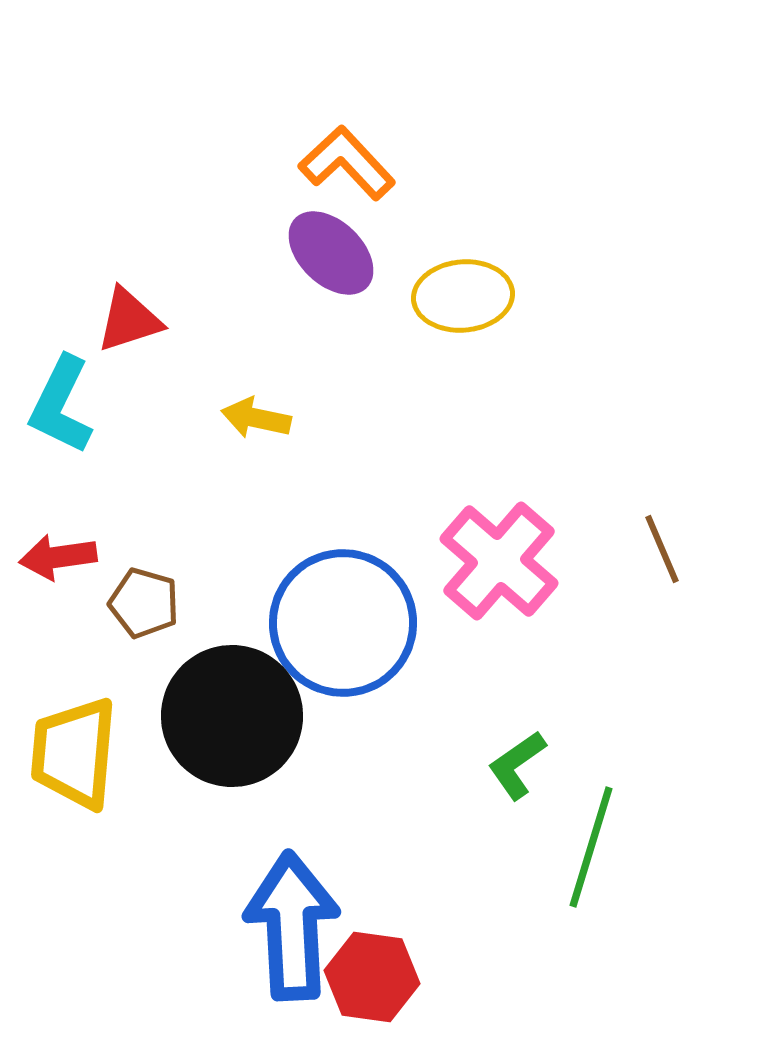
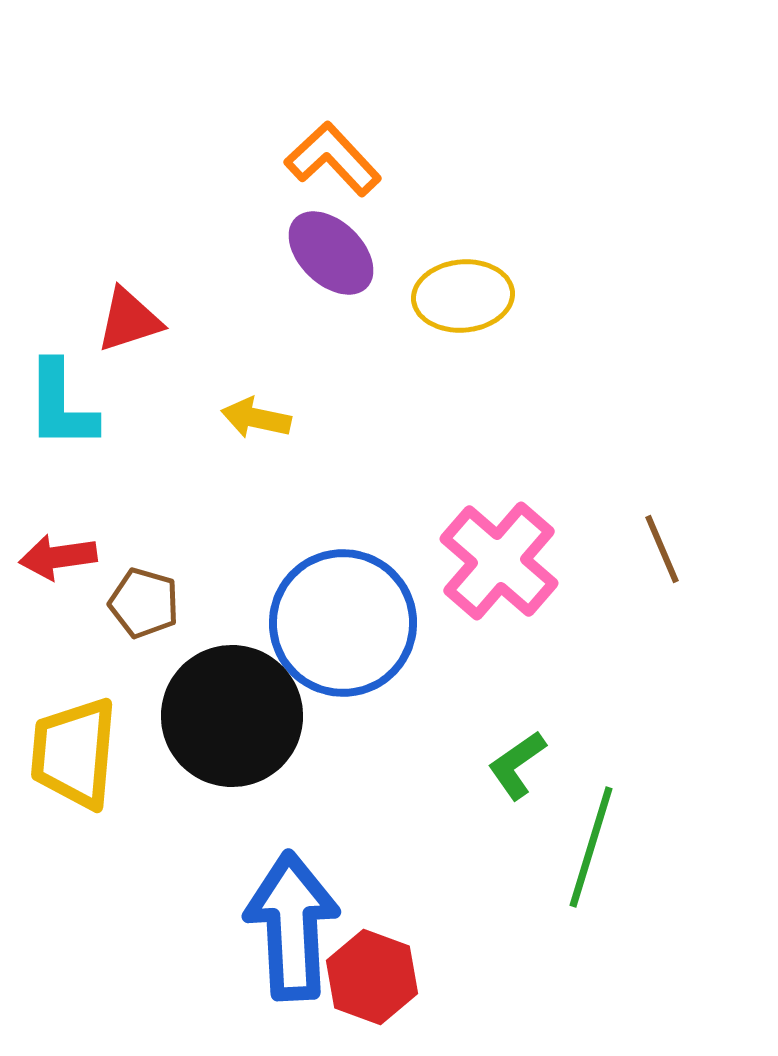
orange L-shape: moved 14 px left, 4 px up
cyan L-shape: rotated 26 degrees counterclockwise
red hexagon: rotated 12 degrees clockwise
